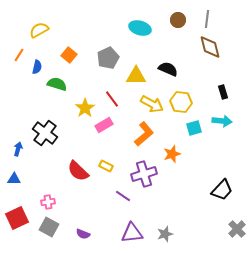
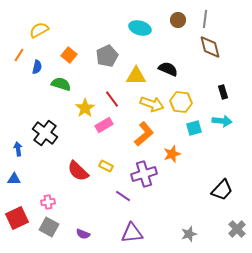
gray line: moved 2 px left
gray pentagon: moved 1 px left, 2 px up
green semicircle: moved 4 px right
yellow arrow: rotated 10 degrees counterclockwise
blue arrow: rotated 24 degrees counterclockwise
gray star: moved 24 px right
